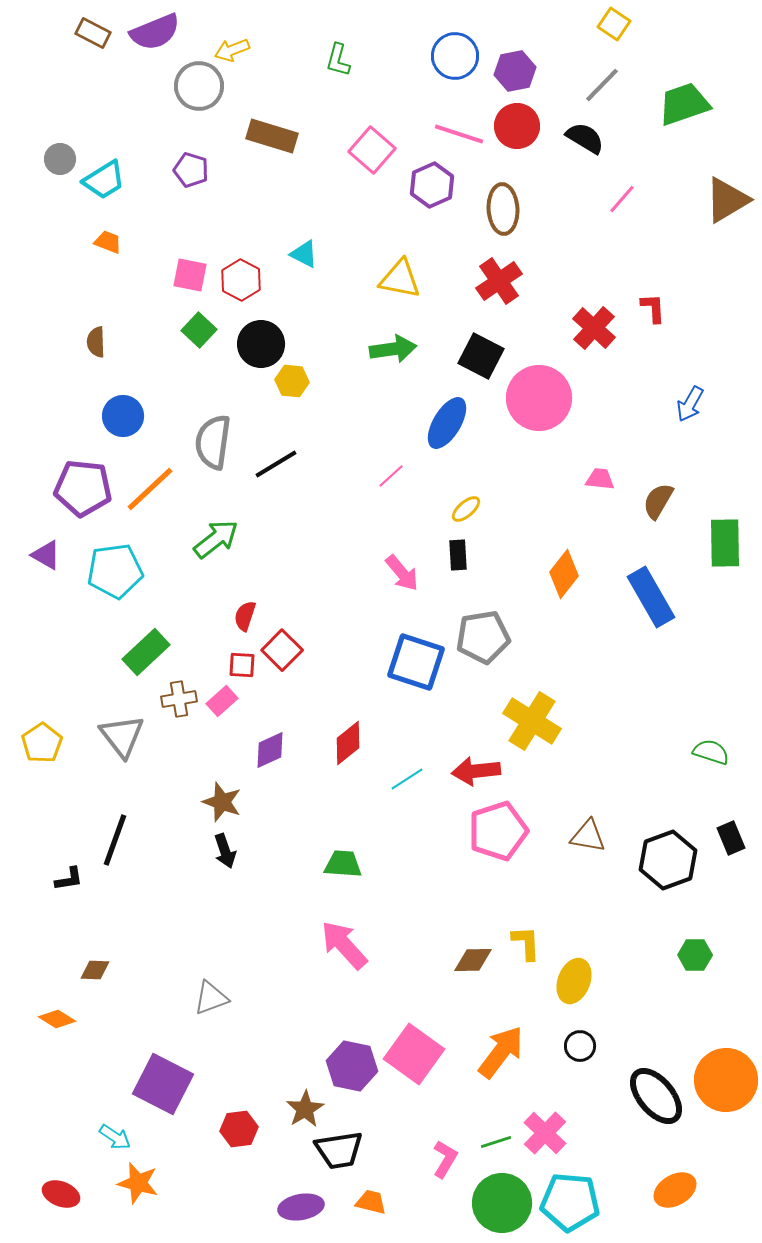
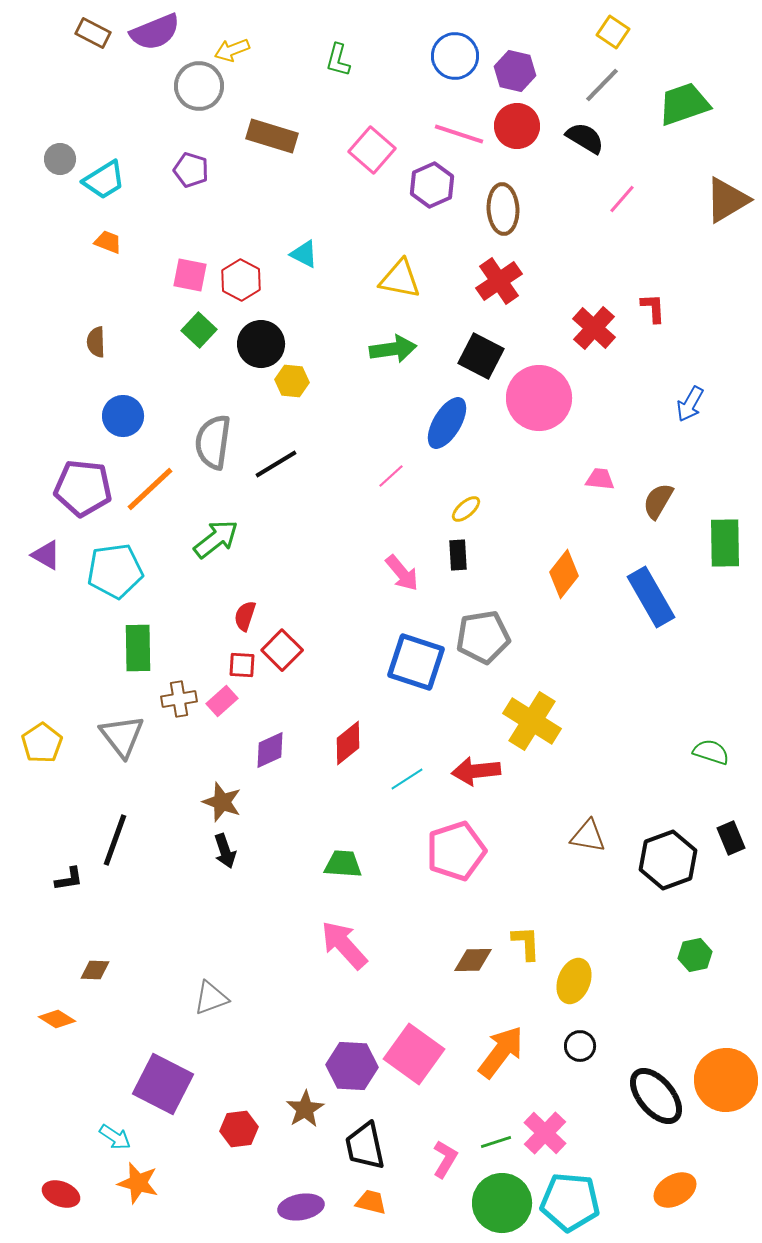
yellow square at (614, 24): moved 1 px left, 8 px down
purple hexagon at (515, 71): rotated 24 degrees clockwise
green rectangle at (146, 652): moved 8 px left, 4 px up; rotated 48 degrees counterclockwise
pink pentagon at (498, 831): moved 42 px left, 20 px down
green hexagon at (695, 955): rotated 12 degrees counterclockwise
purple hexagon at (352, 1066): rotated 9 degrees counterclockwise
black trapezoid at (339, 1150): moved 26 px right, 4 px up; rotated 87 degrees clockwise
